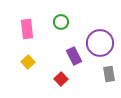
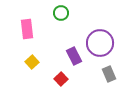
green circle: moved 9 px up
yellow square: moved 4 px right
gray rectangle: rotated 14 degrees counterclockwise
